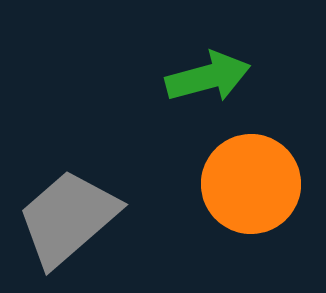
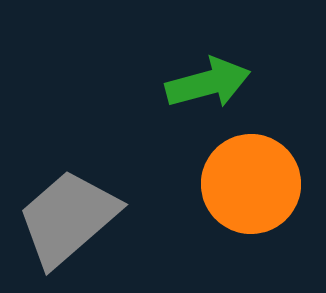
green arrow: moved 6 px down
